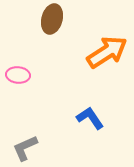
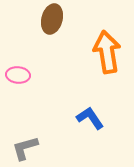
orange arrow: rotated 66 degrees counterclockwise
gray L-shape: rotated 8 degrees clockwise
